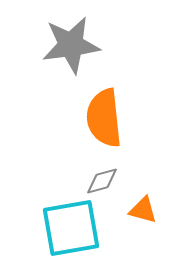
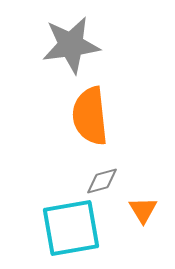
orange semicircle: moved 14 px left, 2 px up
orange triangle: rotated 44 degrees clockwise
